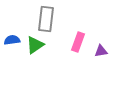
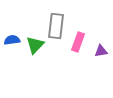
gray rectangle: moved 10 px right, 7 px down
green triangle: rotated 12 degrees counterclockwise
